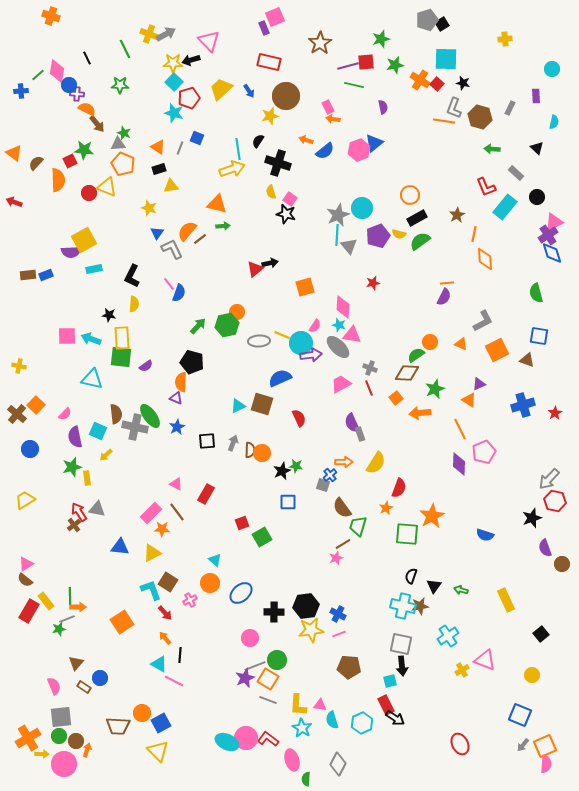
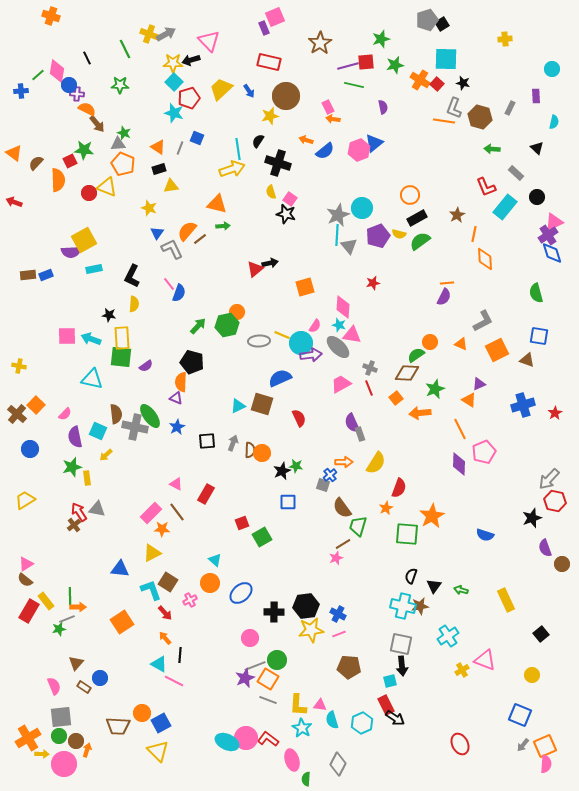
blue triangle at (120, 547): moved 22 px down
